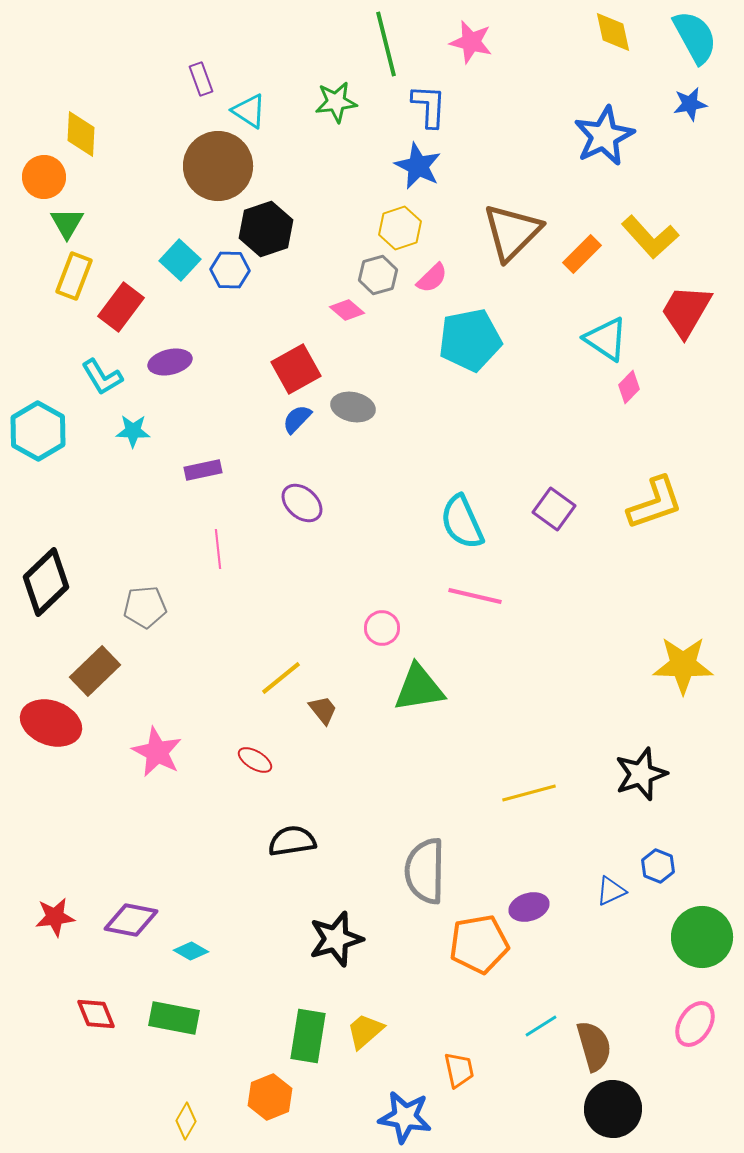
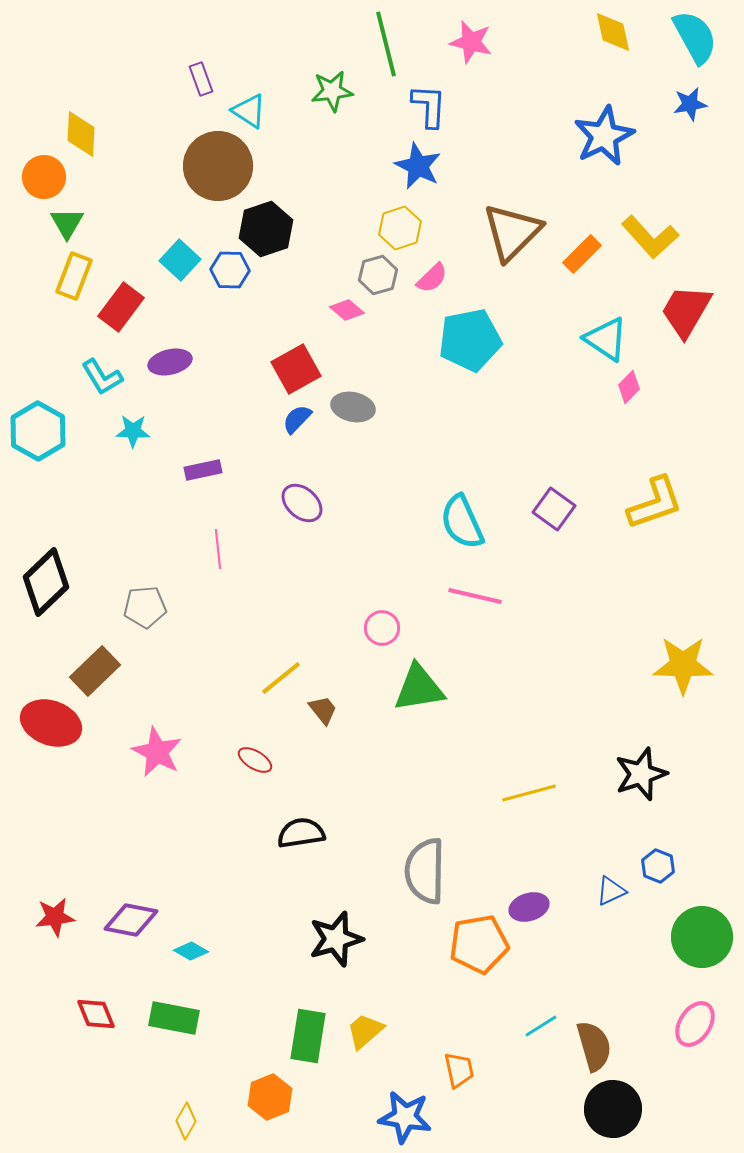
green star at (336, 102): moved 4 px left, 11 px up
black semicircle at (292, 841): moved 9 px right, 8 px up
